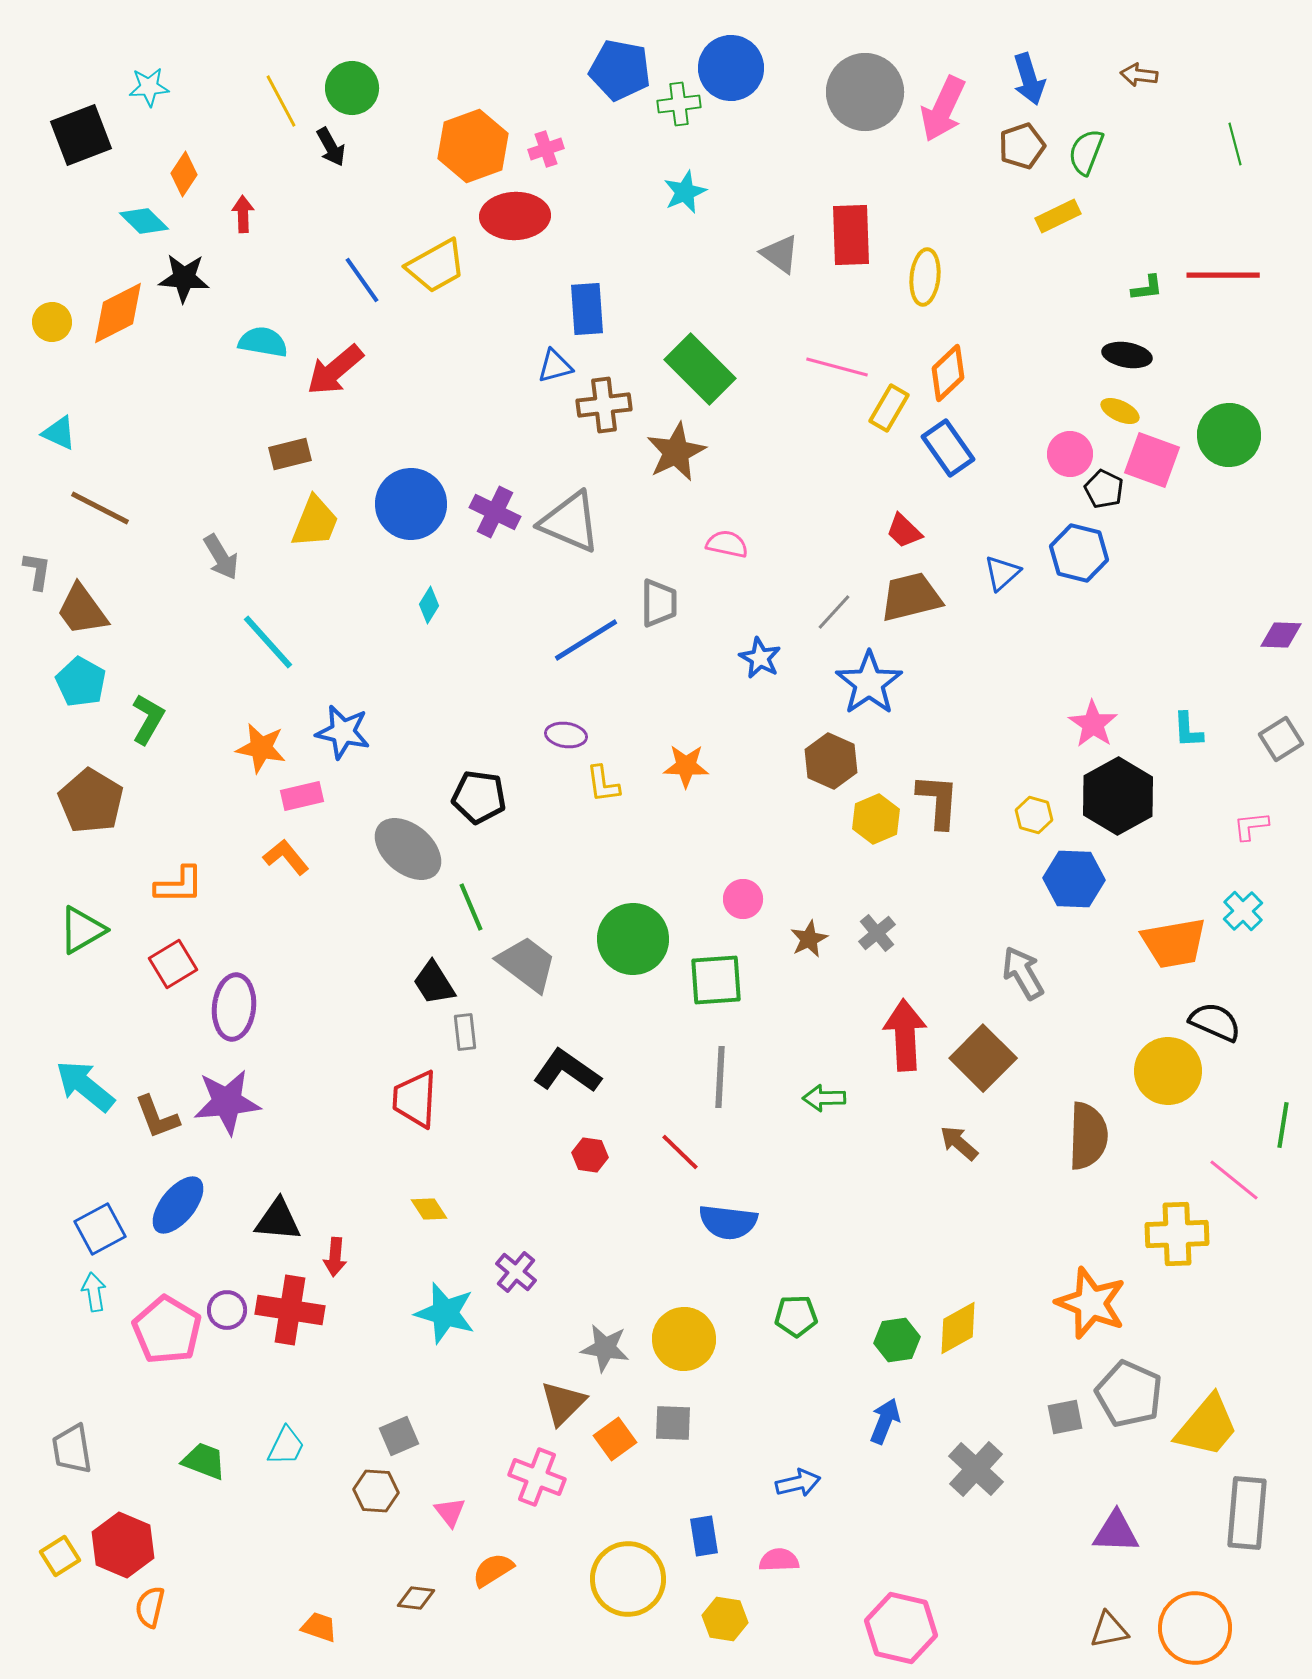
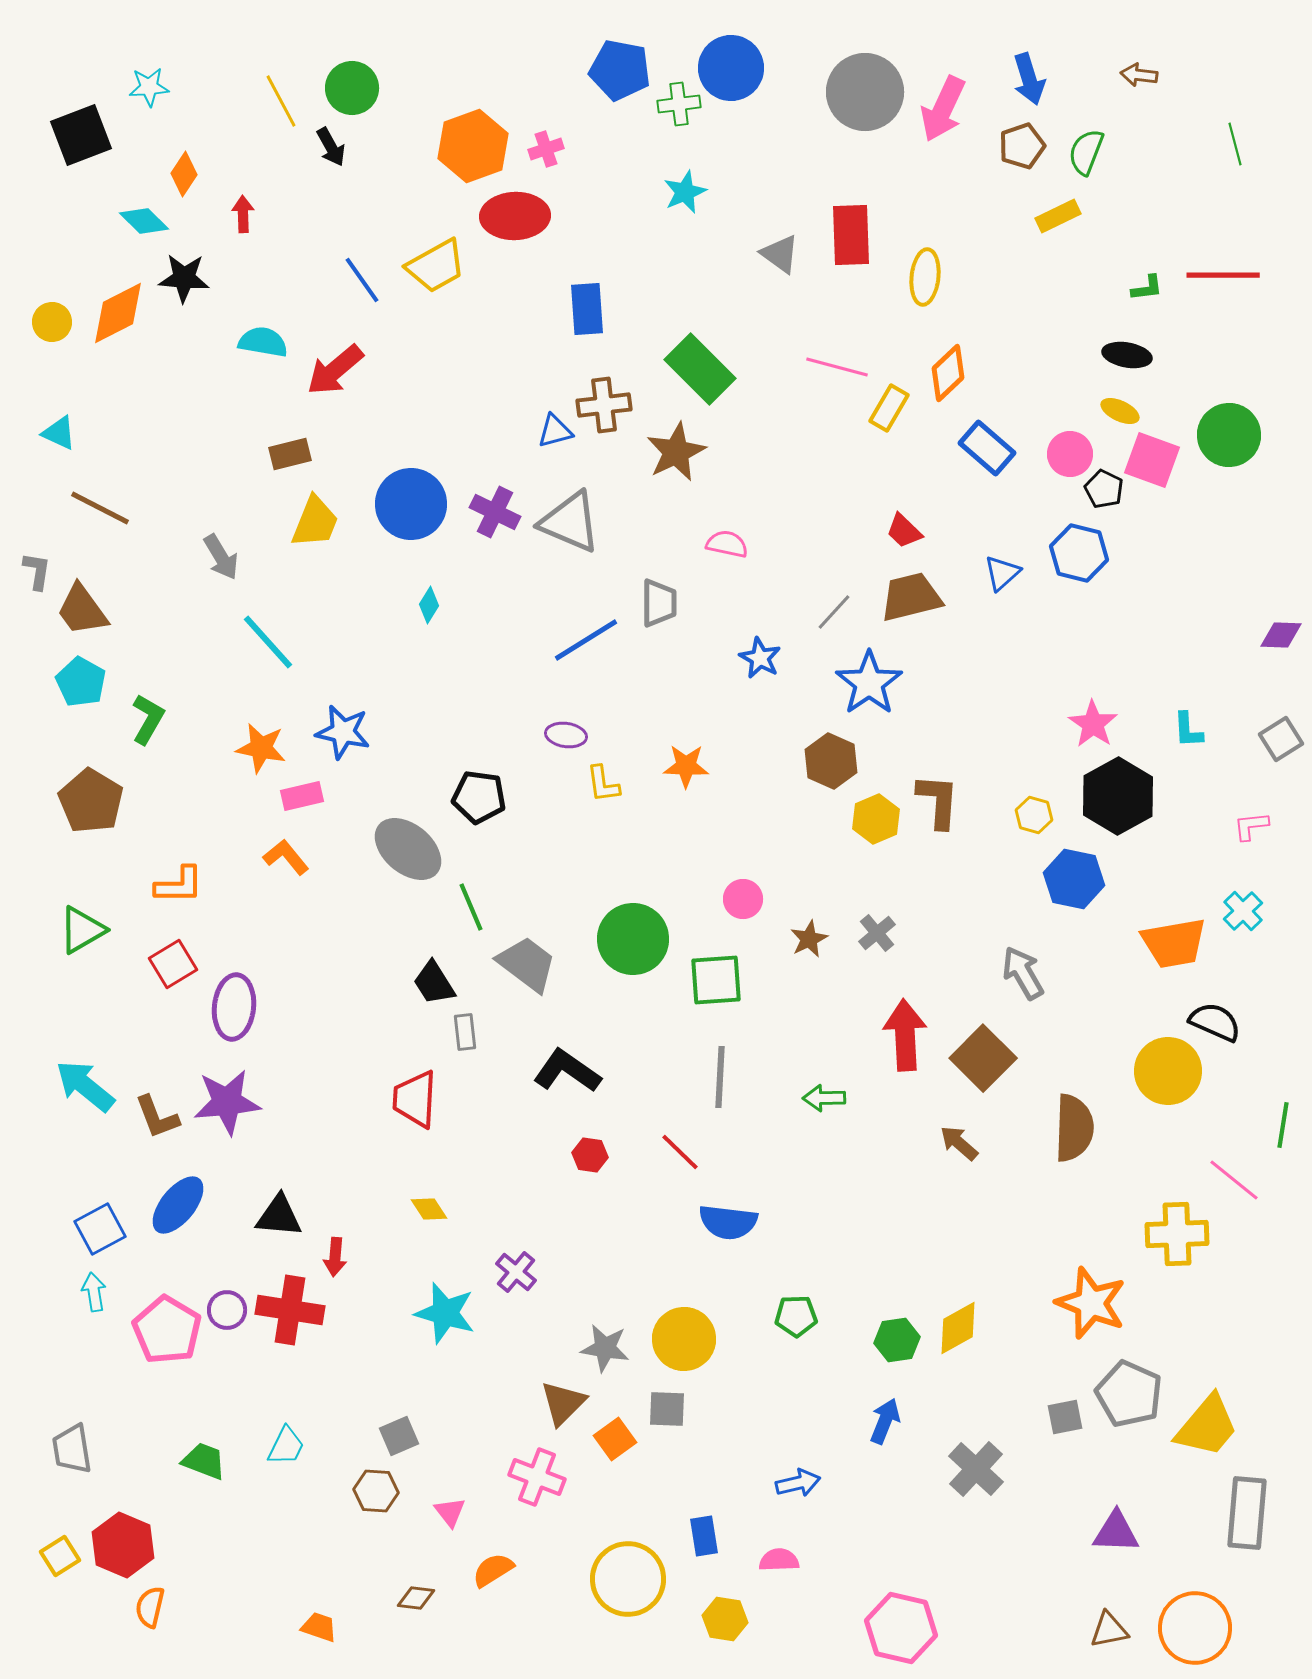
blue triangle at (555, 366): moved 65 px down
blue rectangle at (948, 448): moved 39 px right; rotated 14 degrees counterclockwise
blue hexagon at (1074, 879): rotated 10 degrees clockwise
brown semicircle at (1088, 1136): moved 14 px left, 8 px up
black triangle at (278, 1220): moved 1 px right, 4 px up
gray square at (673, 1423): moved 6 px left, 14 px up
